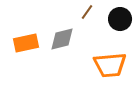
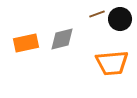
brown line: moved 10 px right, 2 px down; rotated 35 degrees clockwise
orange trapezoid: moved 2 px right, 2 px up
